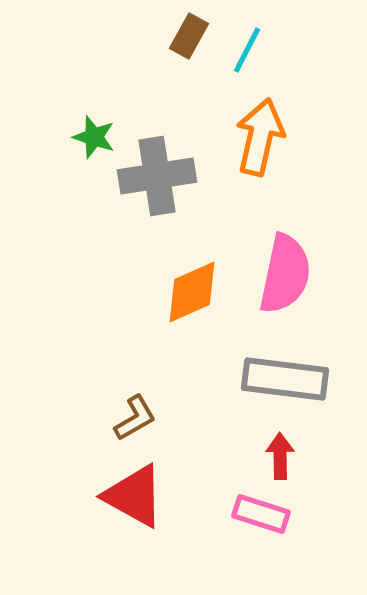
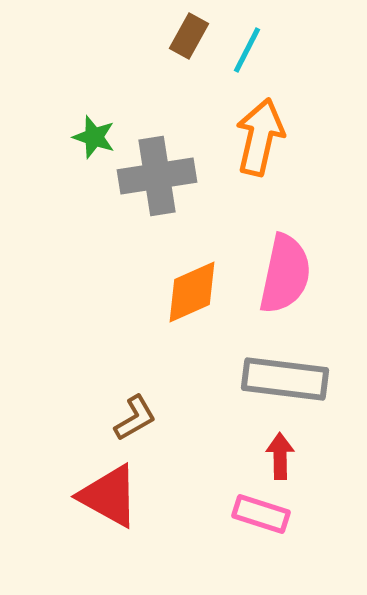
red triangle: moved 25 px left
